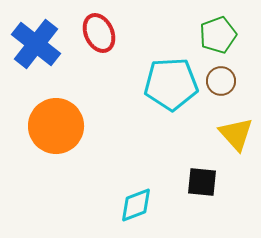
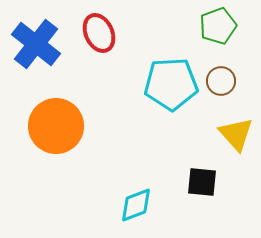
green pentagon: moved 9 px up
